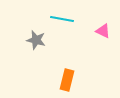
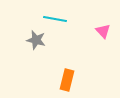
cyan line: moved 7 px left
pink triangle: rotated 21 degrees clockwise
